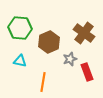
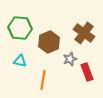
orange line: moved 2 px up
